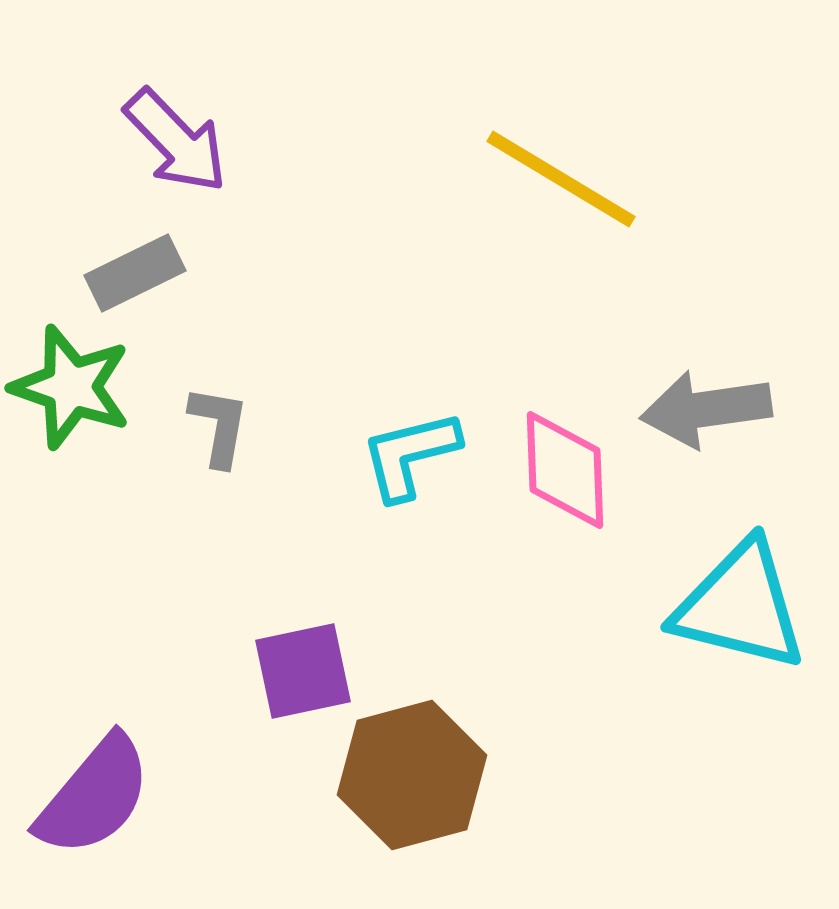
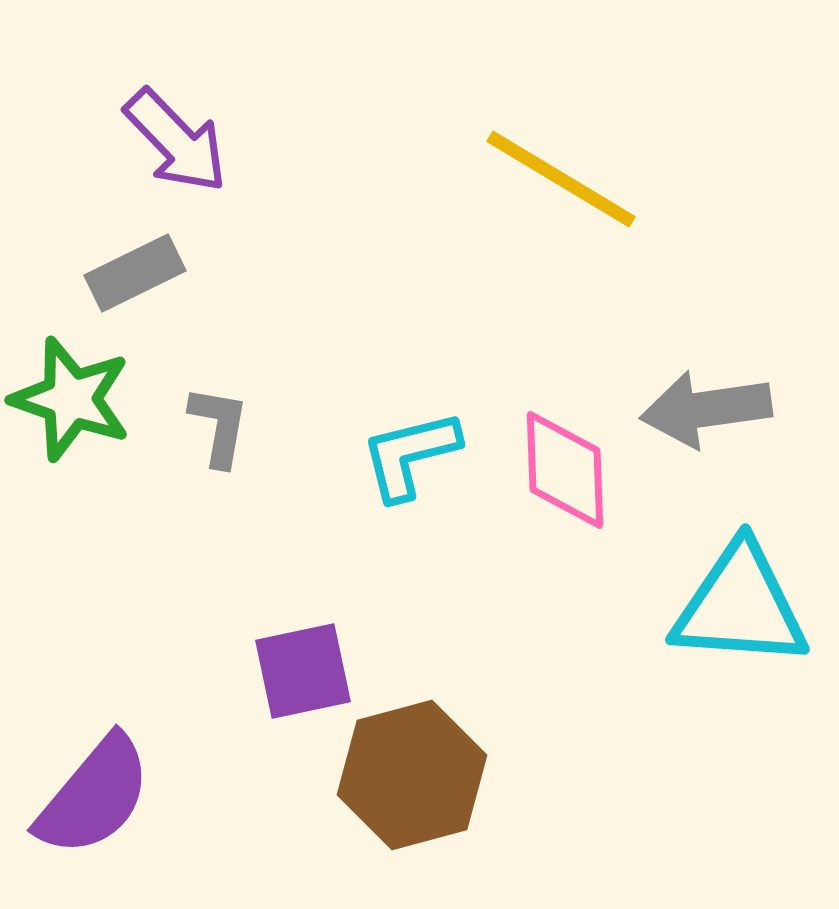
green star: moved 12 px down
cyan triangle: rotated 10 degrees counterclockwise
